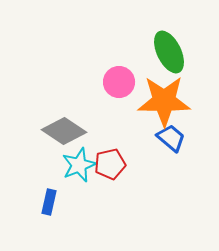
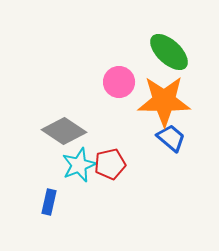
green ellipse: rotated 21 degrees counterclockwise
